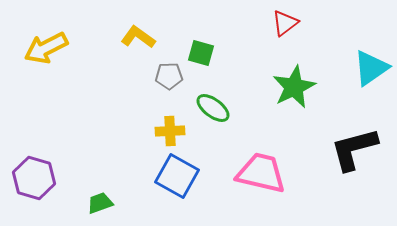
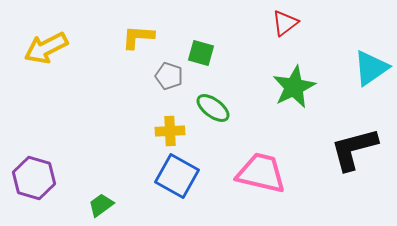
yellow L-shape: rotated 32 degrees counterclockwise
gray pentagon: rotated 20 degrees clockwise
green trapezoid: moved 1 px right, 2 px down; rotated 16 degrees counterclockwise
